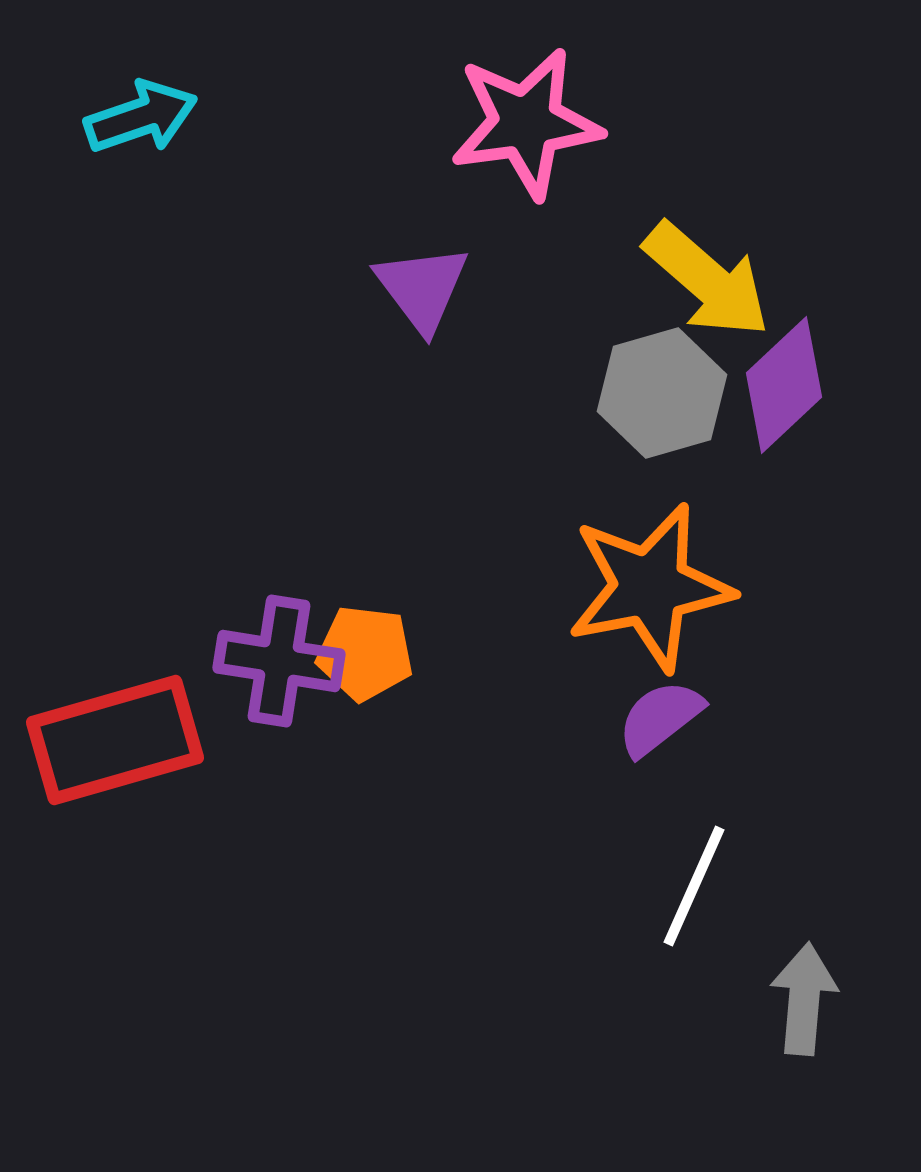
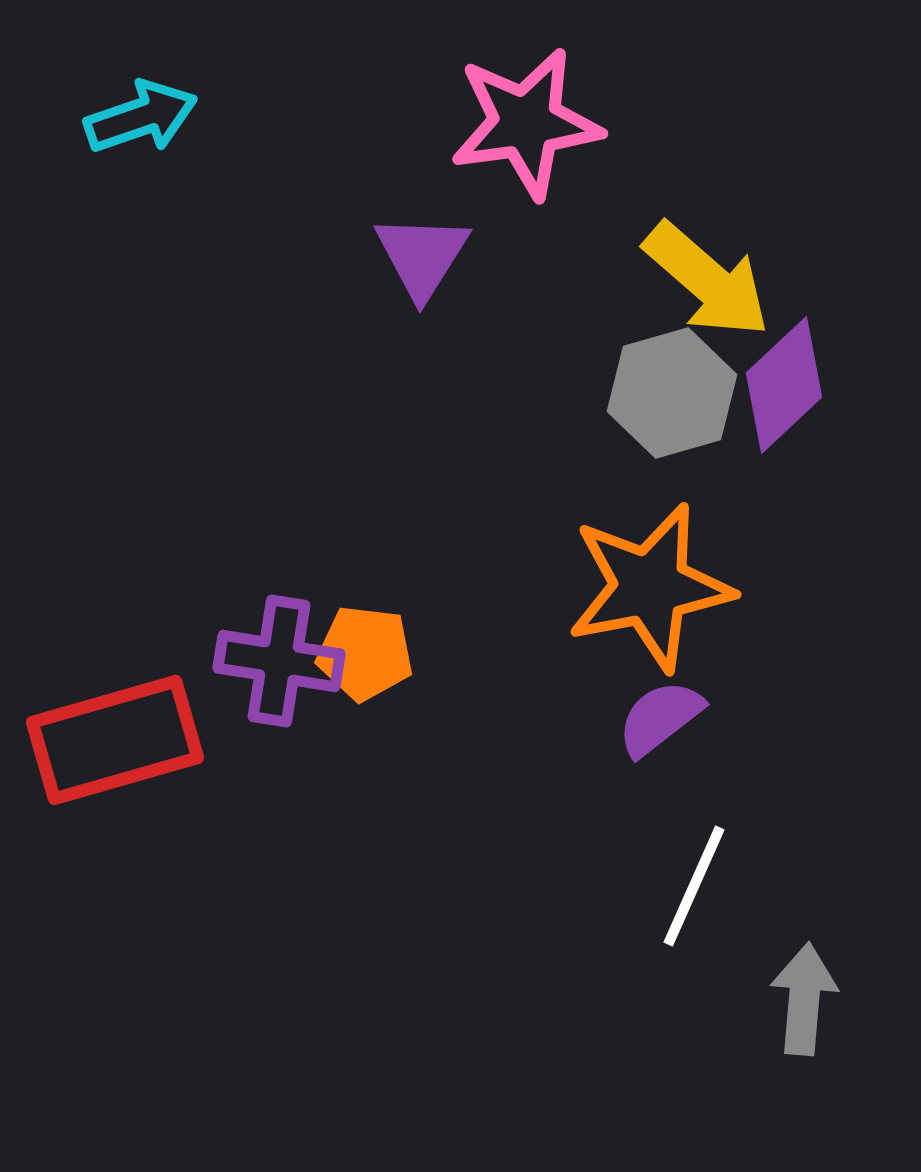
purple triangle: moved 32 px up; rotated 9 degrees clockwise
gray hexagon: moved 10 px right
